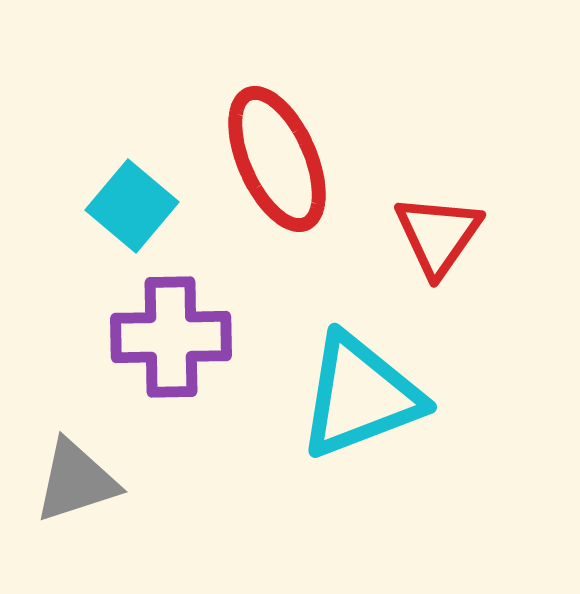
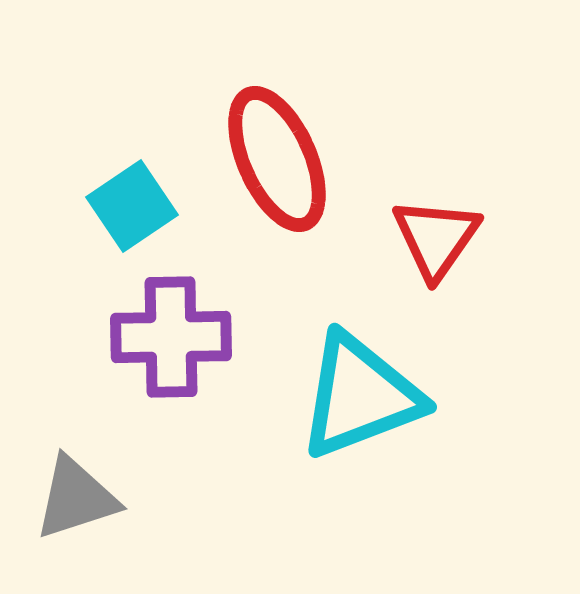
cyan square: rotated 16 degrees clockwise
red triangle: moved 2 px left, 3 px down
gray triangle: moved 17 px down
